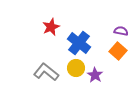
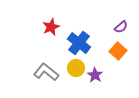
purple semicircle: moved 4 px up; rotated 128 degrees clockwise
